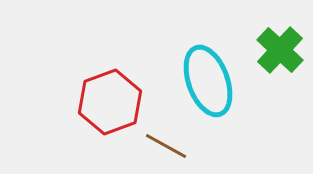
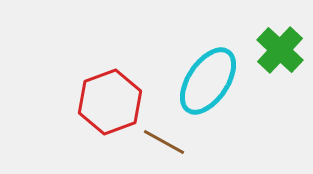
cyan ellipse: rotated 54 degrees clockwise
brown line: moved 2 px left, 4 px up
